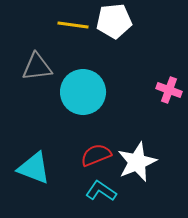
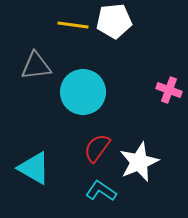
gray triangle: moved 1 px left, 1 px up
red semicircle: moved 1 px right, 7 px up; rotated 32 degrees counterclockwise
white star: moved 2 px right
cyan triangle: rotated 9 degrees clockwise
